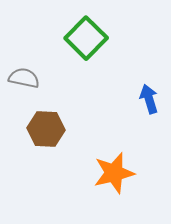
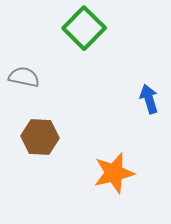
green square: moved 2 px left, 10 px up
gray semicircle: moved 1 px up
brown hexagon: moved 6 px left, 8 px down
